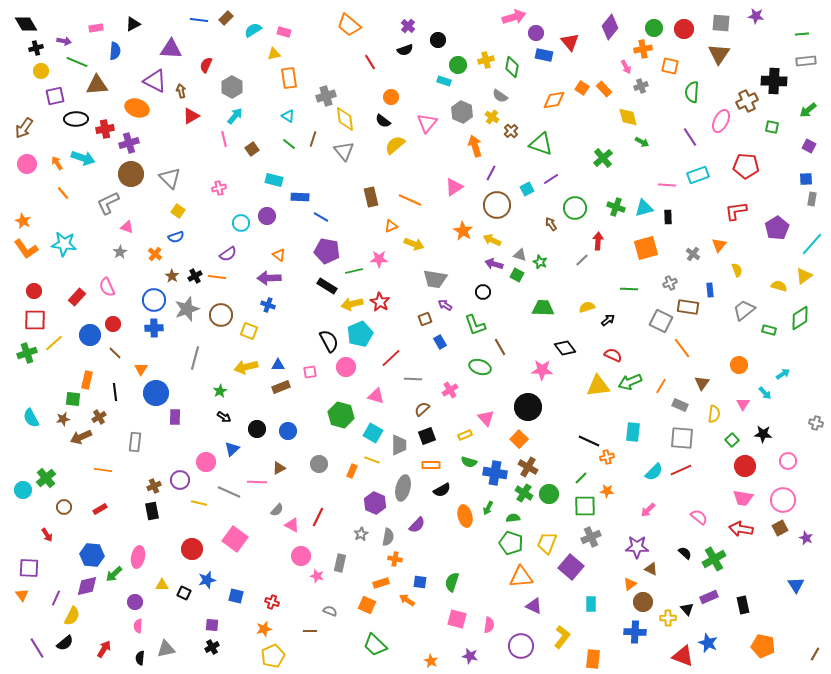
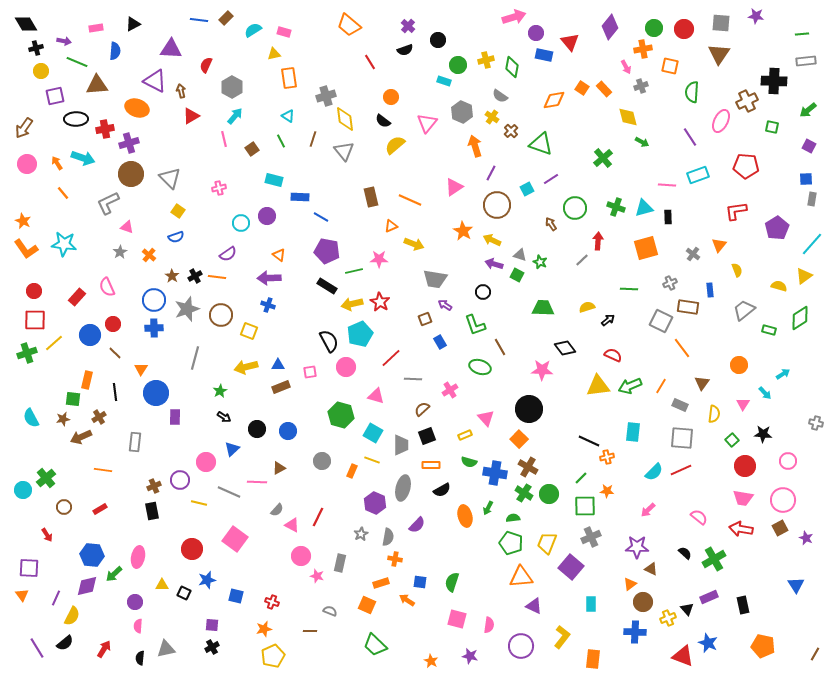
green line at (289, 144): moved 8 px left, 3 px up; rotated 24 degrees clockwise
orange cross at (155, 254): moved 6 px left, 1 px down
green arrow at (630, 382): moved 4 px down
black circle at (528, 407): moved 1 px right, 2 px down
gray trapezoid at (399, 445): moved 2 px right
gray circle at (319, 464): moved 3 px right, 3 px up
yellow cross at (668, 618): rotated 21 degrees counterclockwise
